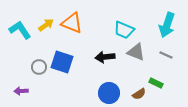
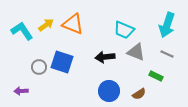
orange triangle: moved 1 px right, 1 px down
cyan L-shape: moved 2 px right, 1 px down
gray line: moved 1 px right, 1 px up
green rectangle: moved 7 px up
blue circle: moved 2 px up
